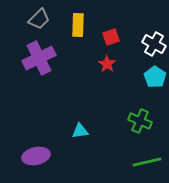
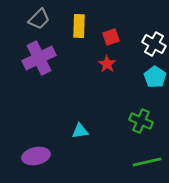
yellow rectangle: moved 1 px right, 1 px down
green cross: moved 1 px right
